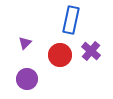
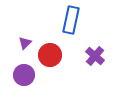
purple cross: moved 4 px right, 5 px down
red circle: moved 10 px left
purple circle: moved 3 px left, 4 px up
